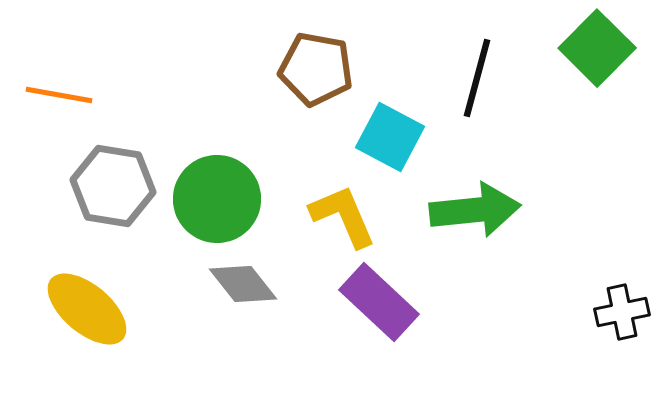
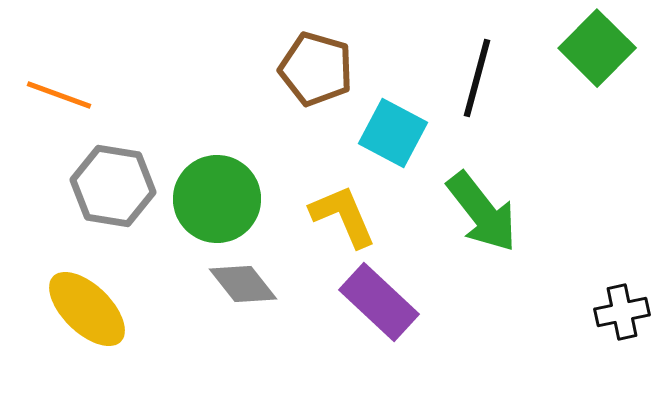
brown pentagon: rotated 6 degrees clockwise
orange line: rotated 10 degrees clockwise
cyan square: moved 3 px right, 4 px up
green arrow: moved 7 px right, 2 px down; rotated 58 degrees clockwise
yellow ellipse: rotated 4 degrees clockwise
